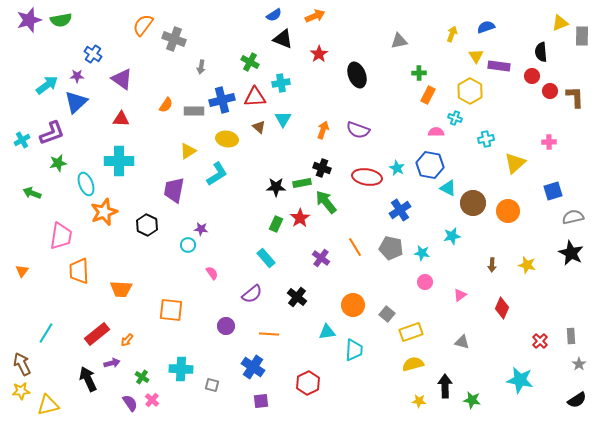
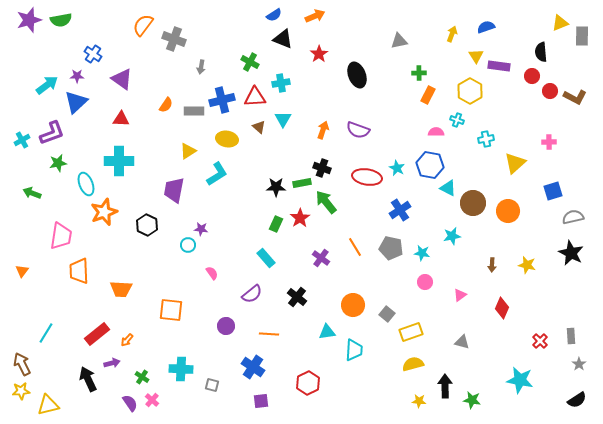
brown L-shape at (575, 97): rotated 120 degrees clockwise
cyan cross at (455, 118): moved 2 px right, 2 px down
